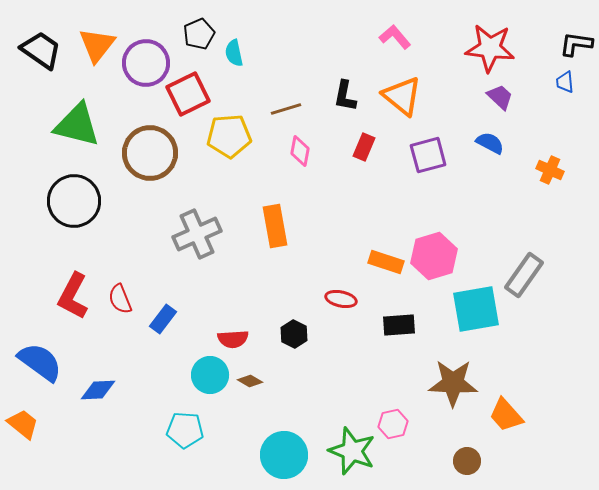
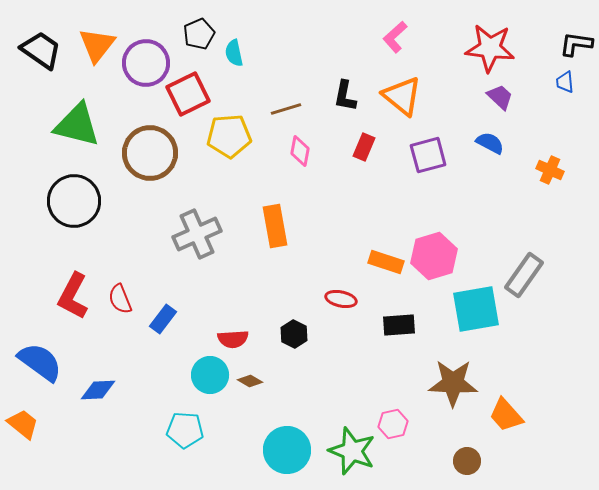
pink L-shape at (395, 37): rotated 92 degrees counterclockwise
cyan circle at (284, 455): moved 3 px right, 5 px up
